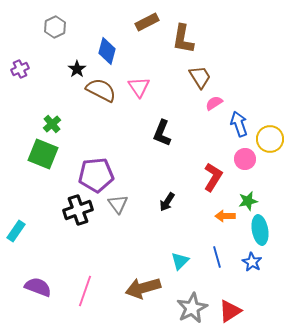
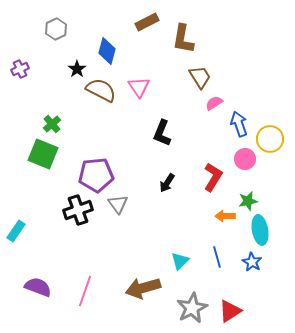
gray hexagon: moved 1 px right, 2 px down
black arrow: moved 19 px up
